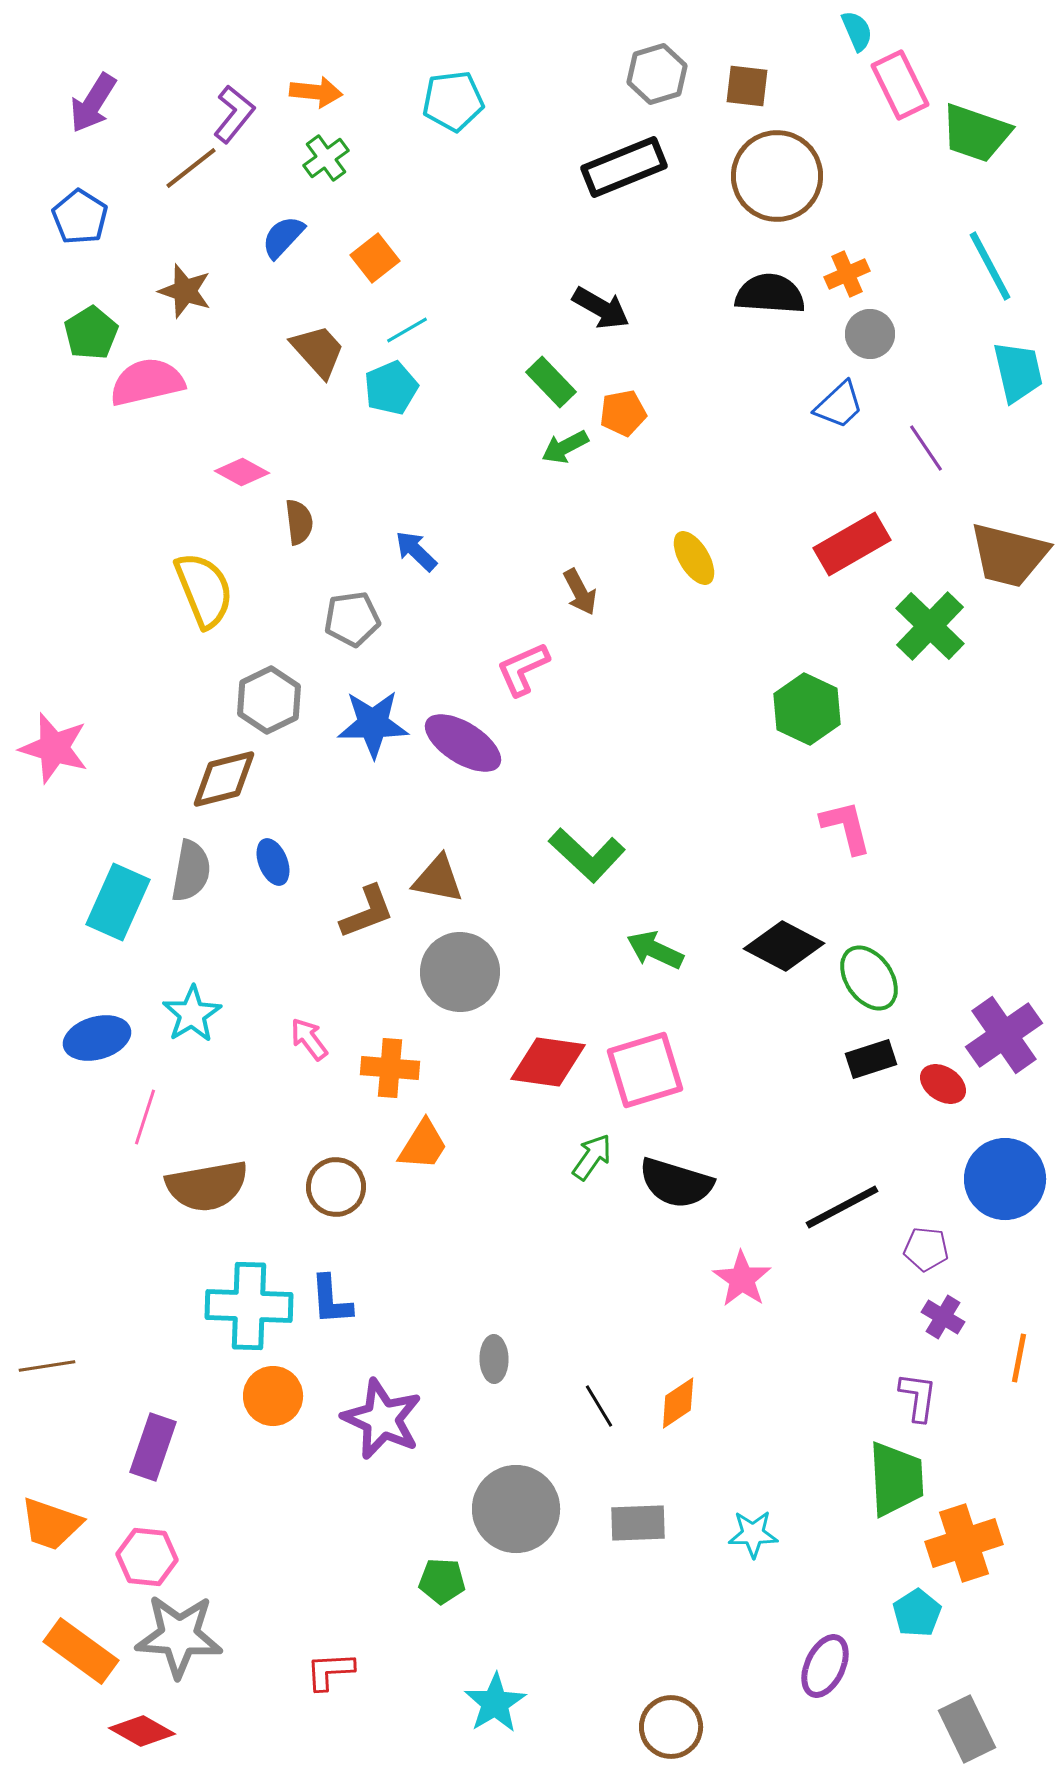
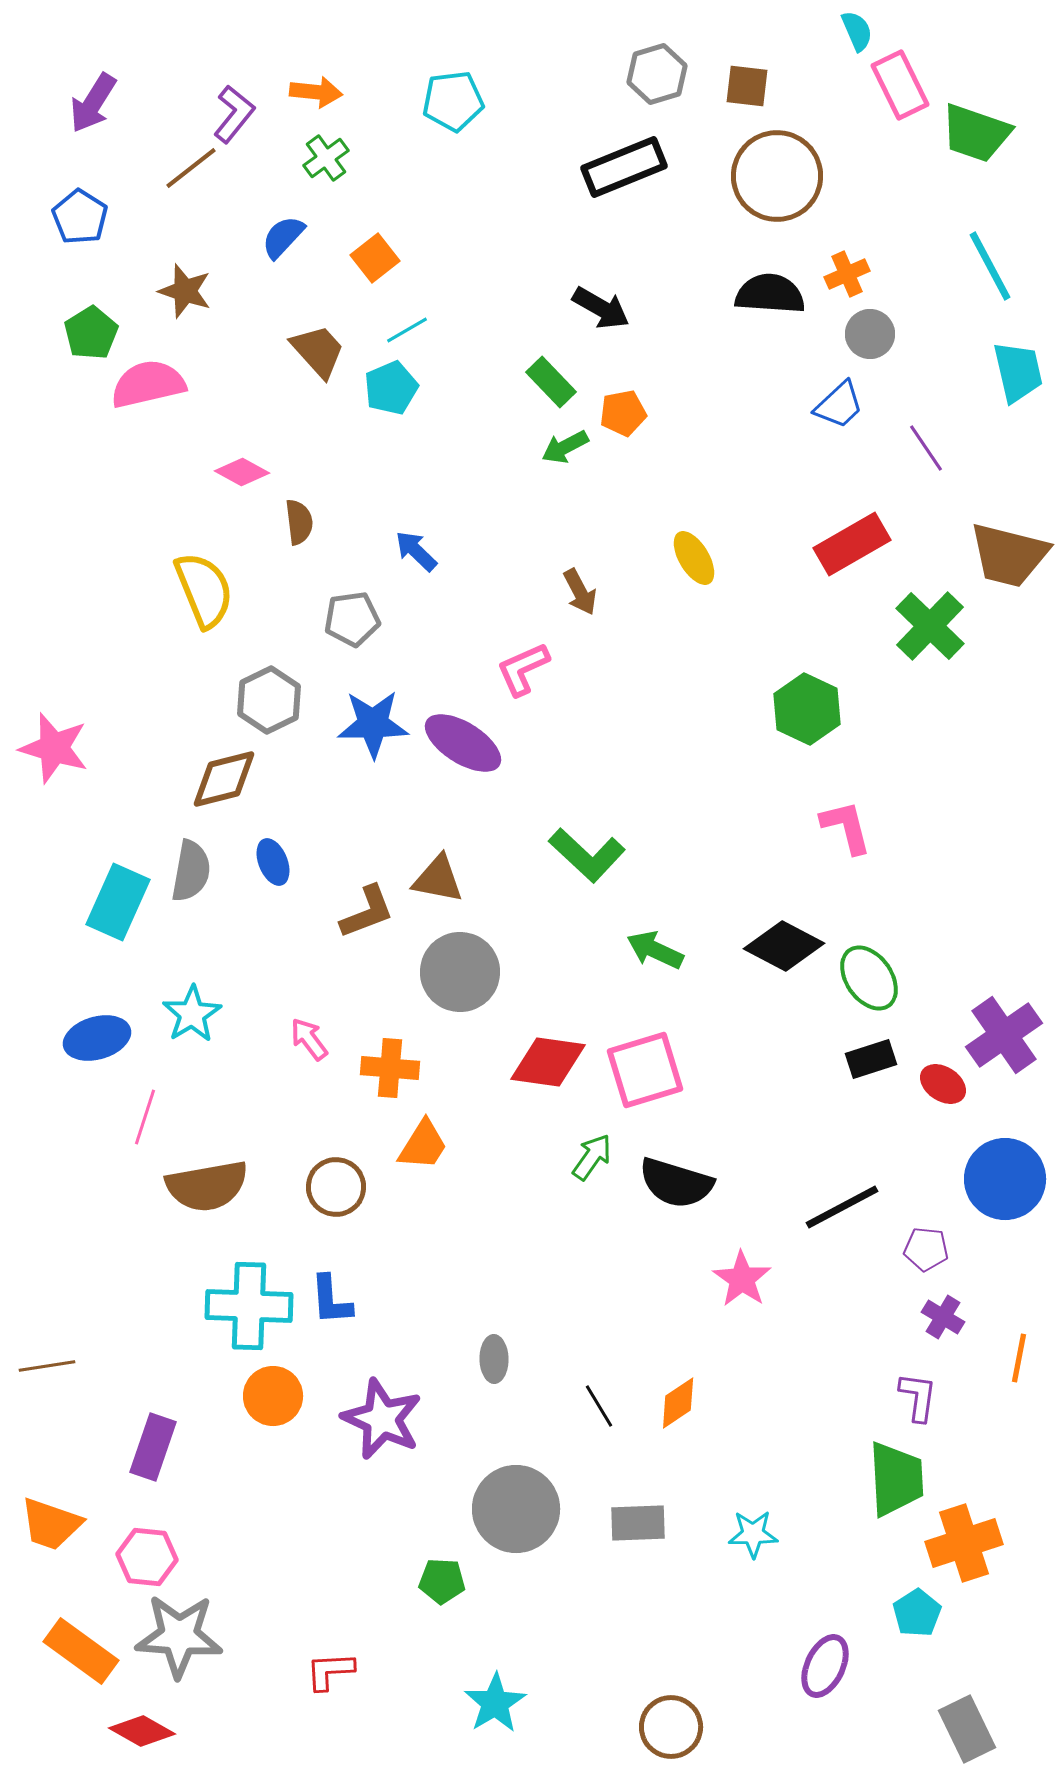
pink semicircle at (147, 382): moved 1 px right, 2 px down
